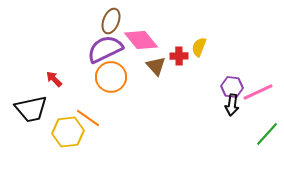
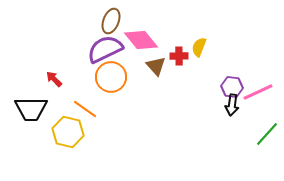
black trapezoid: rotated 12 degrees clockwise
orange line: moved 3 px left, 9 px up
yellow hexagon: rotated 20 degrees clockwise
